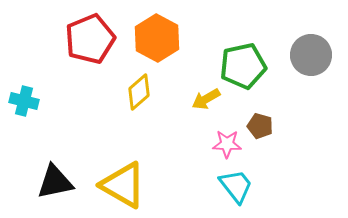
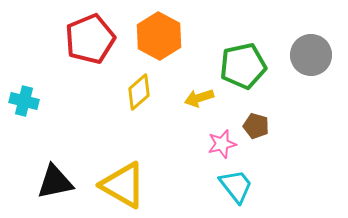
orange hexagon: moved 2 px right, 2 px up
yellow arrow: moved 7 px left, 1 px up; rotated 12 degrees clockwise
brown pentagon: moved 4 px left
pink star: moved 5 px left; rotated 16 degrees counterclockwise
